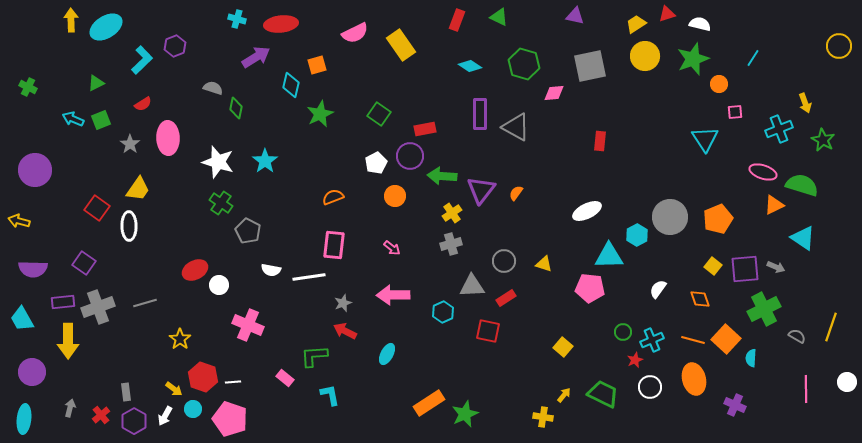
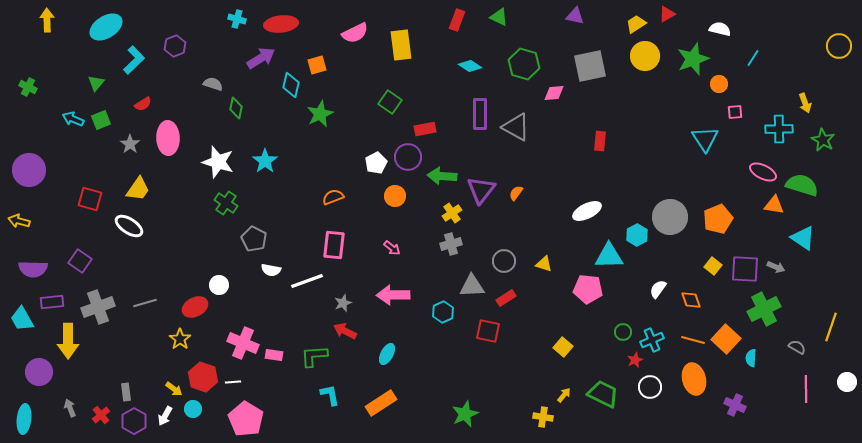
red triangle at (667, 14): rotated 12 degrees counterclockwise
yellow arrow at (71, 20): moved 24 px left
white semicircle at (700, 24): moved 20 px right, 5 px down
yellow rectangle at (401, 45): rotated 28 degrees clockwise
purple arrow at (256, 57): moved 5 px right, 1 px down
cyan L-shape at (142, 60): moved 8 px left
green triangle at (96, 83): rotated 24 degrees counterclockwise
gray semicircle at (213, 88): moved 4 px up
green square at (379, 114): moved 11 px right, 12 px up
cyan cross at (779, 129): rotated 20 degrees clockwise
purple circle at (410, 156): moved 2 px left, 1 px down
purple circle at (35, 170): moved 6 px left
pink ellipse at (763, 172): rotated 8 degrees clockwise
green cross at (221, 203): moved 5 px right
orange triangle at (774, 205): rotated 35 degrees clockwise
red square at (97, 208): moved 7 px left, 9 px up; rotated 20 degrees counterclockwise
white ellipse at (129, 226): rotated 56 degrees counterclockwise
gray pentagon at (248, 231): moved 6 px right, 8 px down
purple square at (84, 263): moved 4 px left, 2 px up
purple square at (745, 269): rotated 8 degrees clockwise
red ellipse at (195, 270): moved 37 px down
white line at (309, 277): moved 2 px left, 4 px down; rotated 12 degrees counterclockwise
pink pentagon at (590, 288): moved 2 px left, 1 px down
orange diamond at (700, 299): moved 9 px left, 1 px down
purple rectangle at (63, 302): moved 11 px left
pink cross at (248, 325): moved 5 px left, 18 px down
gray semicircle at (797, 336): moved 11 px down
purple circle at (32, 372): moved 7 px right
pink rectangle at (285, 378): moved 11 px left, 23 px up; rotated 30 degrees counterclockwise
orange rectangle at (429, 403): moved 48 px left
gray arrow at (70, 408): rotated 36 degrees counterclockwise
pink pentagon at (230, 419): moved 16 px right; rotated 12 degrees clockwise
